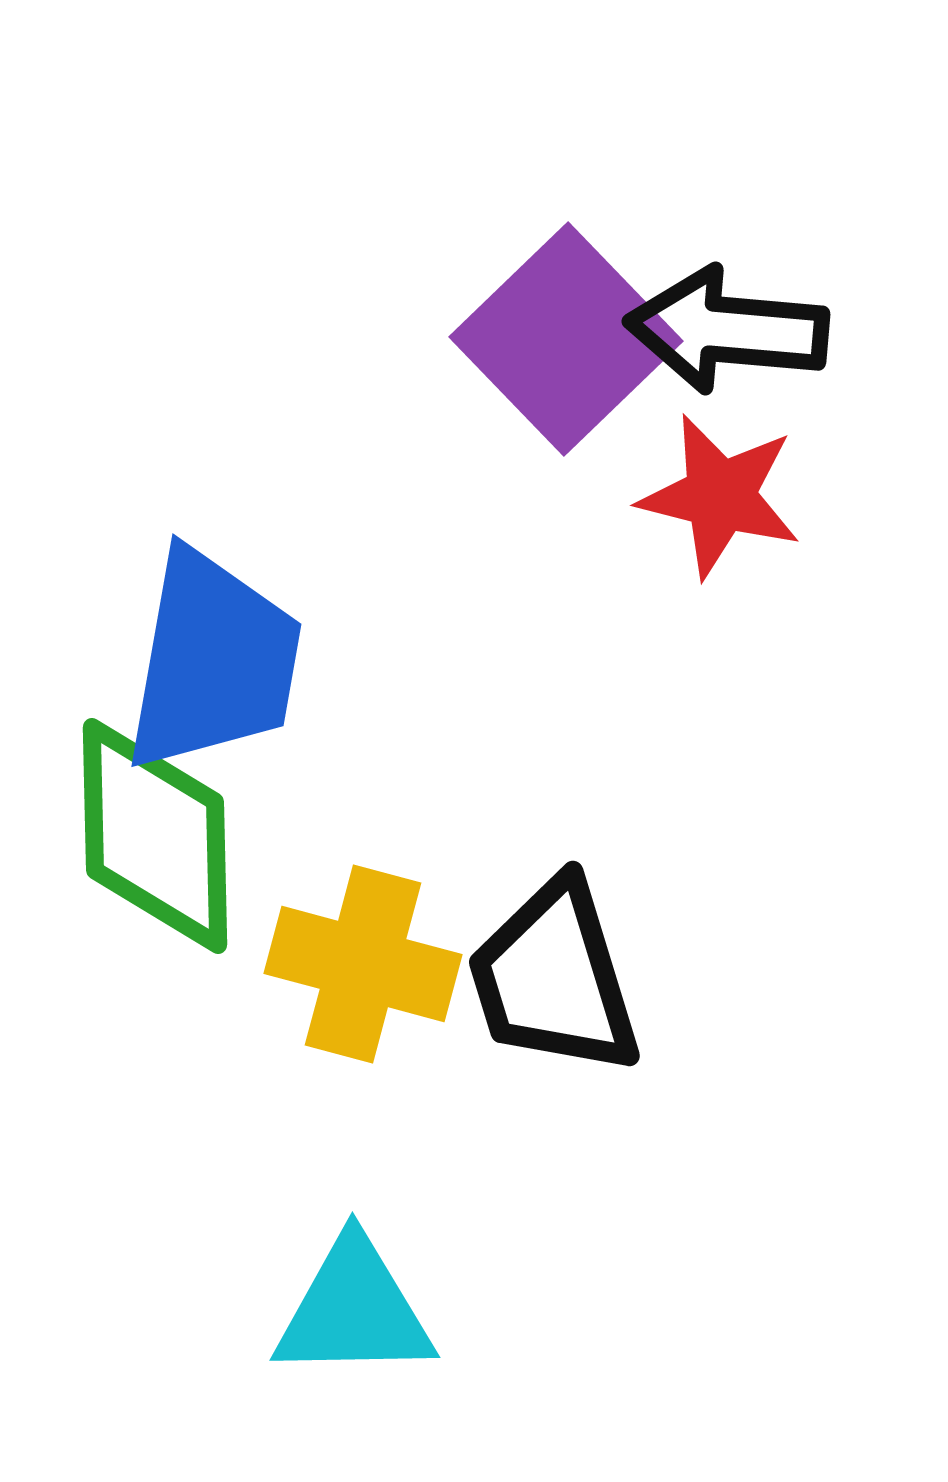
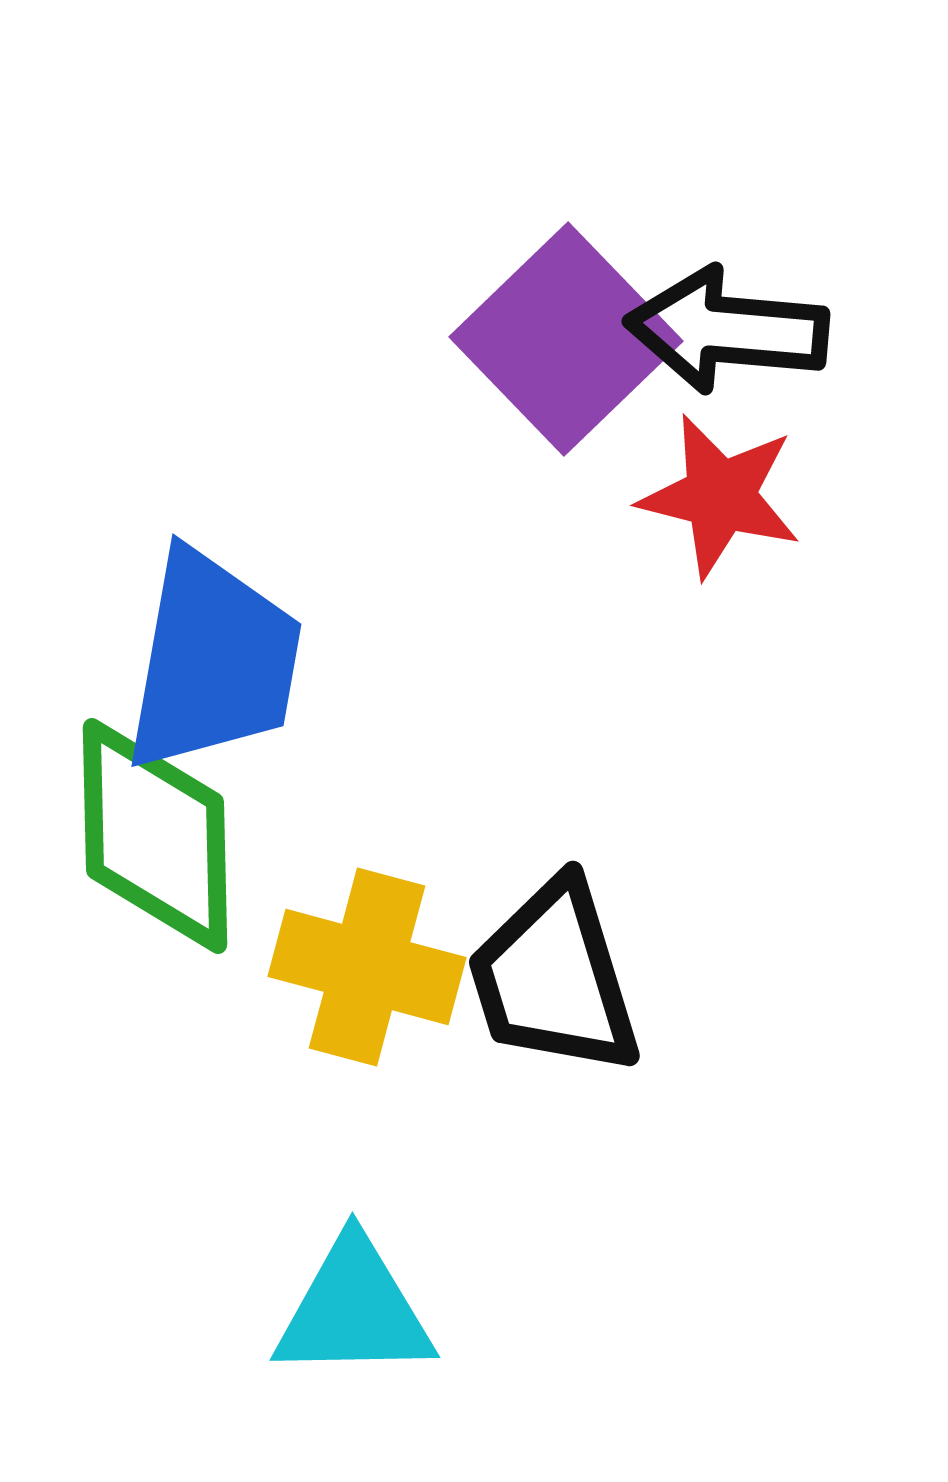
yellow cross: moved 4 px right, 3 px down
